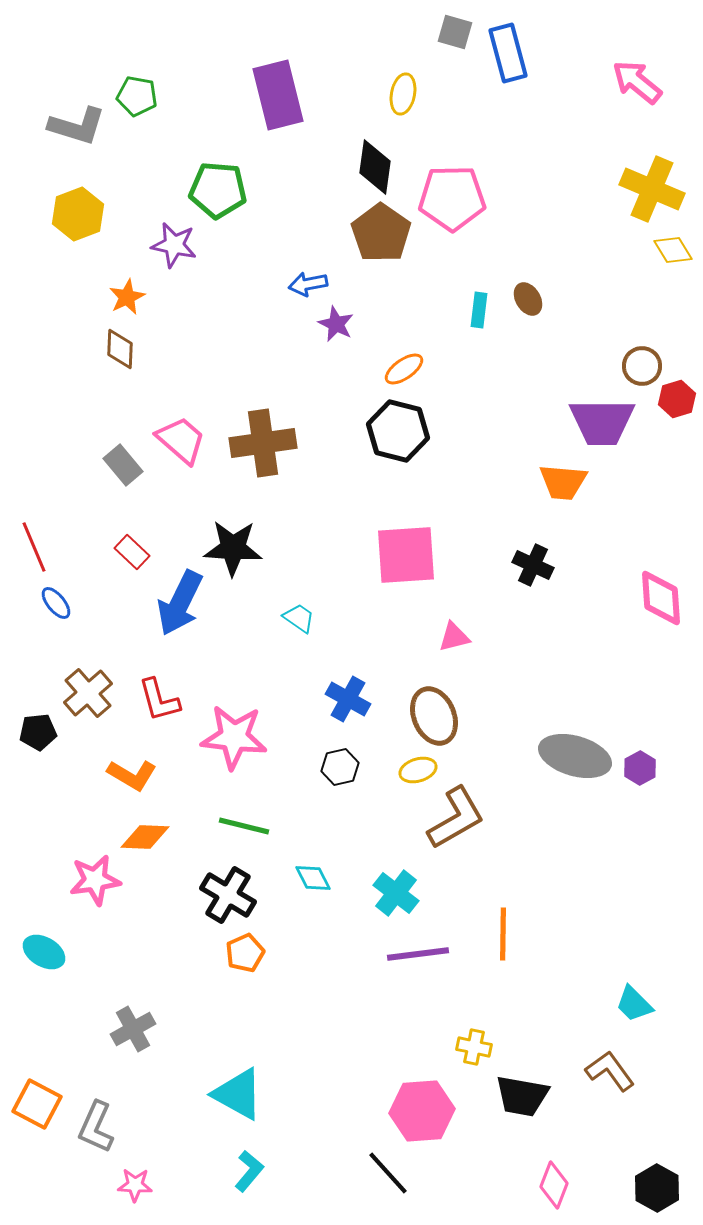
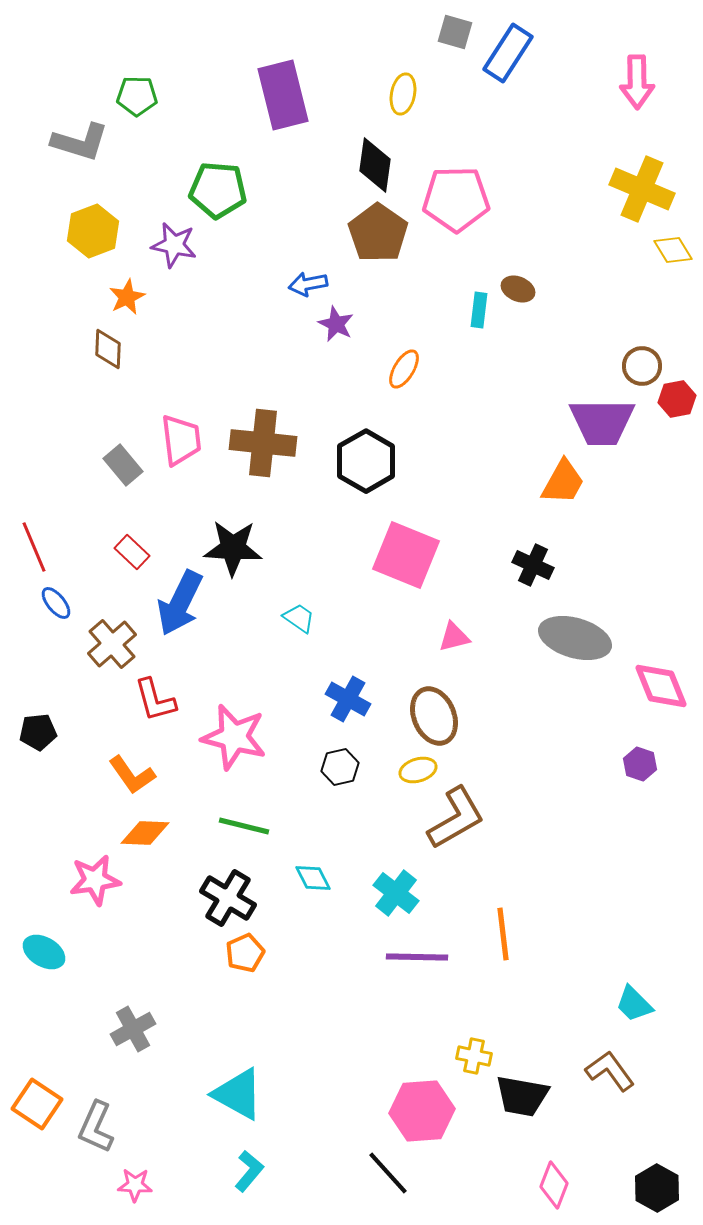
blue rectangle at (508, 53): rotated 48 degrees clockwise
pink arrow at (637, 82): rotated 130 degrees counterclockwise
purple rectangle at (278, 95): moved 5 px right
green pentagon at (137, 96): rotated 9 degrees counterclockwise
gray L-shape at (77, 126): moved 3 px right, 16 px down
black diamond at (375, 167): moved 2 px up
yellow cross at (652, 189): moved 10 px left
pink pentagon at (452, 198): moved 4 px right, 1 px down
yellow hexagon at (78, 214): moved 15 px right, 17 px down
brown pentagon at (381, 233): moved 3 px left
brown ellipse at (528, 299): moved 10 px left, 10 px up; rotated 36 degrees counterclockwise
brown diamond at (120, 349): moved 12 px left
orange ellipse at (404, 369): rotated 24 degrees counterclockwise
red hexagon at (677, 399): rotated 6 degrees clockwise
black hexagon at (398, 431): moved 32 px left, 30 px down; rotated 16 degrees clockwise
pink trapezoid at (181, 440): rotated 42 degrees clockwise
brown cross at (263, 443): rotated 14 degrees clockwise
orange trapezoid at (563, 482): rotated 66 degrees counterclockwise
pink square at (406, 555): rotated 26 degrees clockwise
pink diamond at (661, 598): moved 88 px down; rotated 18 degrees counterclockwise
brown cross at (88, 693): moved 24 px right, 49 px up
red L-shape at (159, 700): moved 4 px left
pink star at (234, 737): rotated 8 degrees clockwise
gray ellipse at (575, 756): moved 118 px up
purple hexagon at (640, 768): moved 4 px up; rotated 12 degrees counterclockwise
orange L-shape at (132, 775): rotated 24 degrees clockwise
orange diamond at (145, 837): moved 4 px up
black cross at (228, 895): moved 3 px down
orange line at (503, 934): rotated 8 degrees counterclockwise
purple line at (418, 954): moved 1 px left, 3 px down; rotated 8 degrees clockwise
yellow cross at (474, 1047): moved 9 px down
orange square at (37, 1104): rotated 6 degrees clockwise
